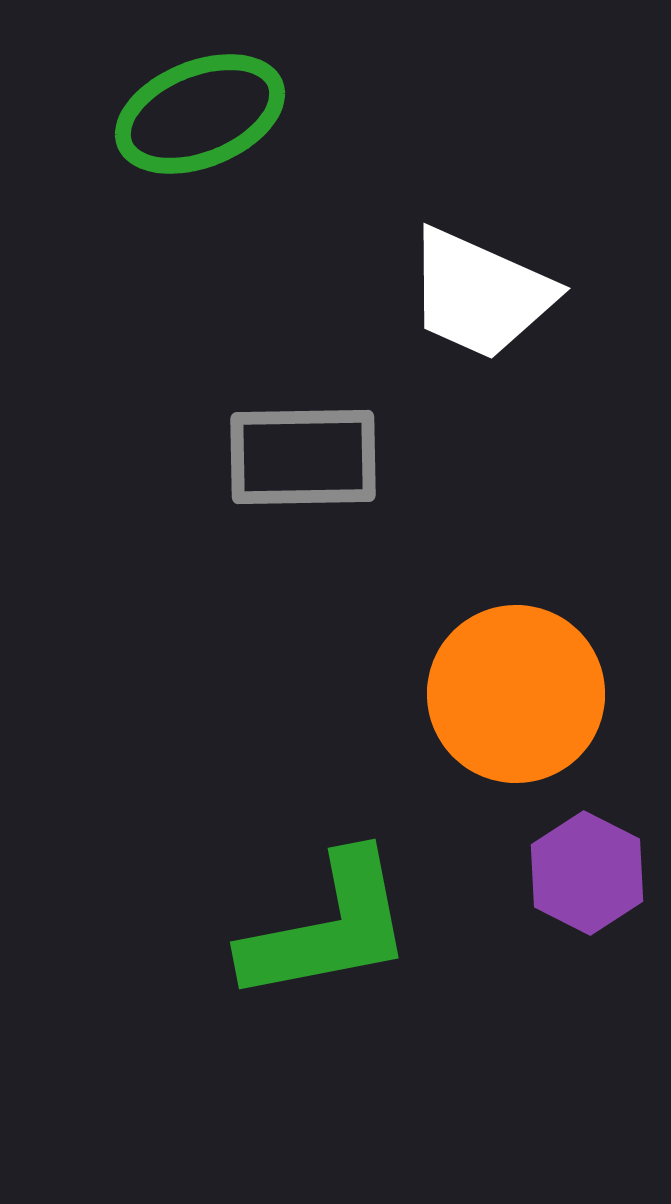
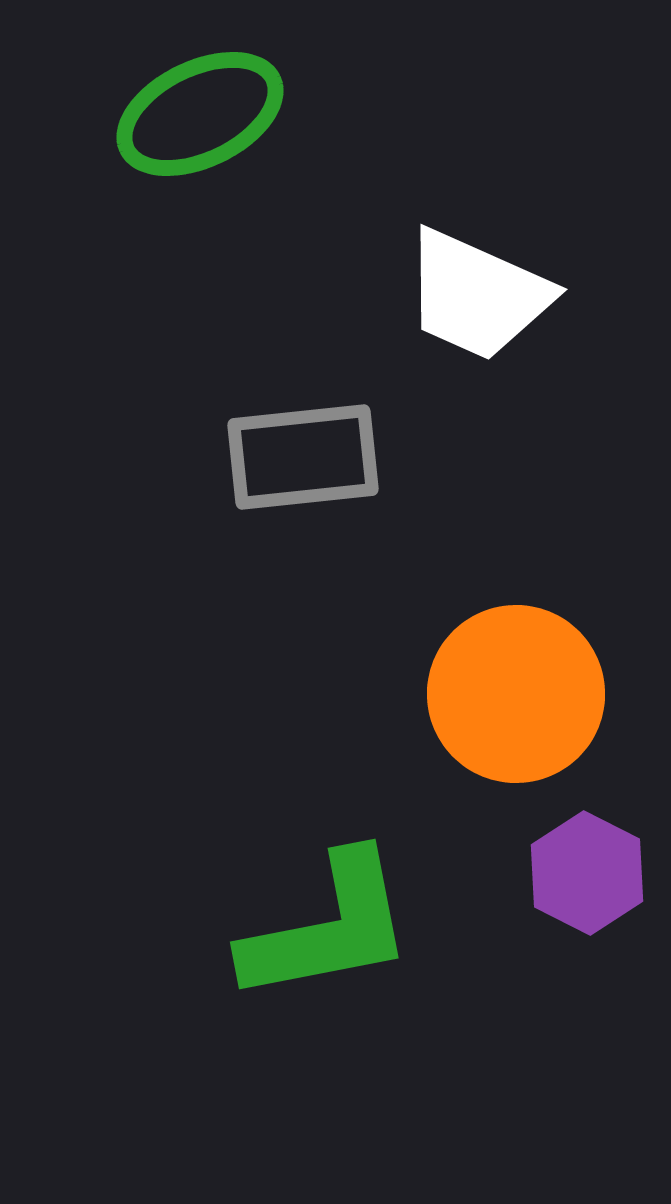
green ellipse: rotated 4 degrees counterclockwise
white trapezoid: moved 3 px left, 1 px down
gray rectangle: rotated 5 degrees counterclockwise
